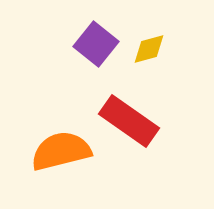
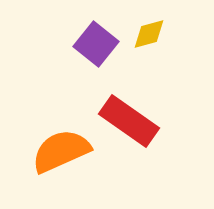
yellow diamond: moved 15 px up
orange semicircle: rotated 10 degrees counterclockwise
